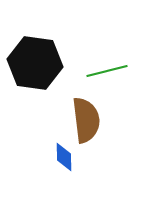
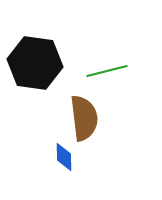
brown semicircle: moved 2 px left, 2 px up
